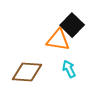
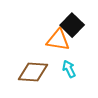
brown diamond: moved 6 px right
